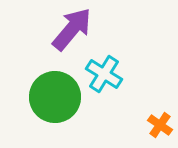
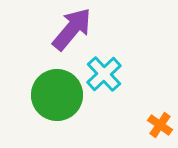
cyan cross: rotated 15 degrees clockwise
green circle: moved 2 px right, 2 px up
